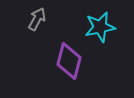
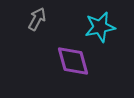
purple diamond: moved 4 px right; rotated 30 degrees counterclockwise
